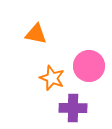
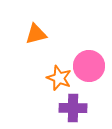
orange triangle: rotated 25 degrees counterclockwise
orange star: moved 7 px right
